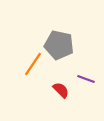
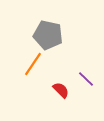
gray pentagon: moved 11 px left, 10 px up
purple line: rotated 24 degrees clockwise
